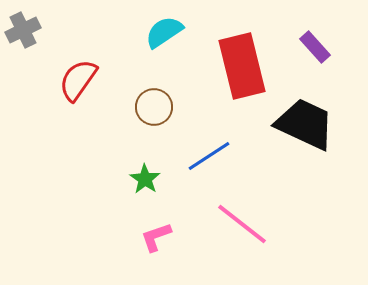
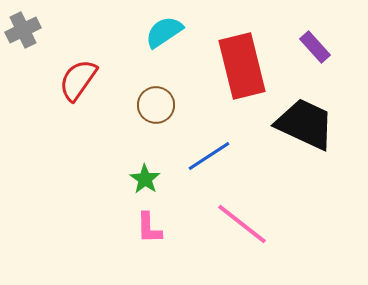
brown circle: moved 2 px right, 2 px up
pink L-shape: moved 7 px left, 9 px up; rotated 72 degrees counterclockwise
